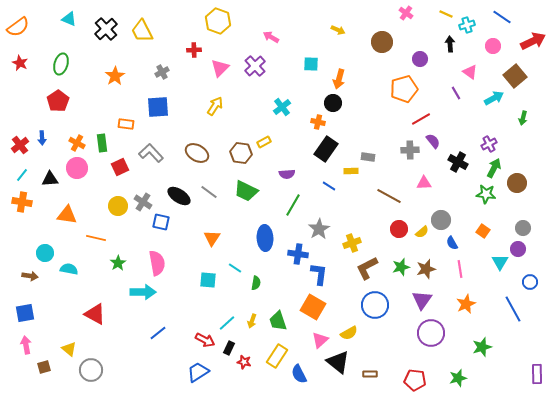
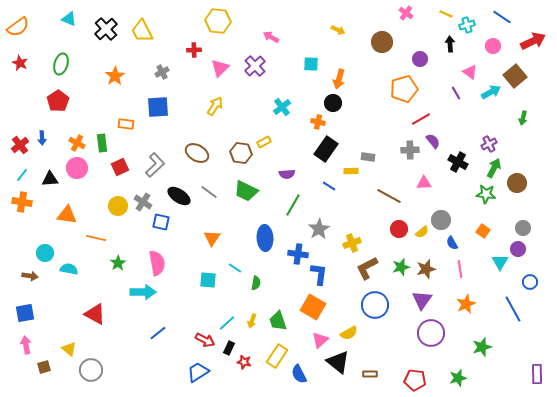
yellow hexagon at (218, 21): rotated 15 degrees counterclockwise
cyan arrow at (494, 98): moved 3 px left, 6 px up
gray L-shape at (151, 153): moved 4 px right, 12 px down; rotated 90 degrees clockwise
